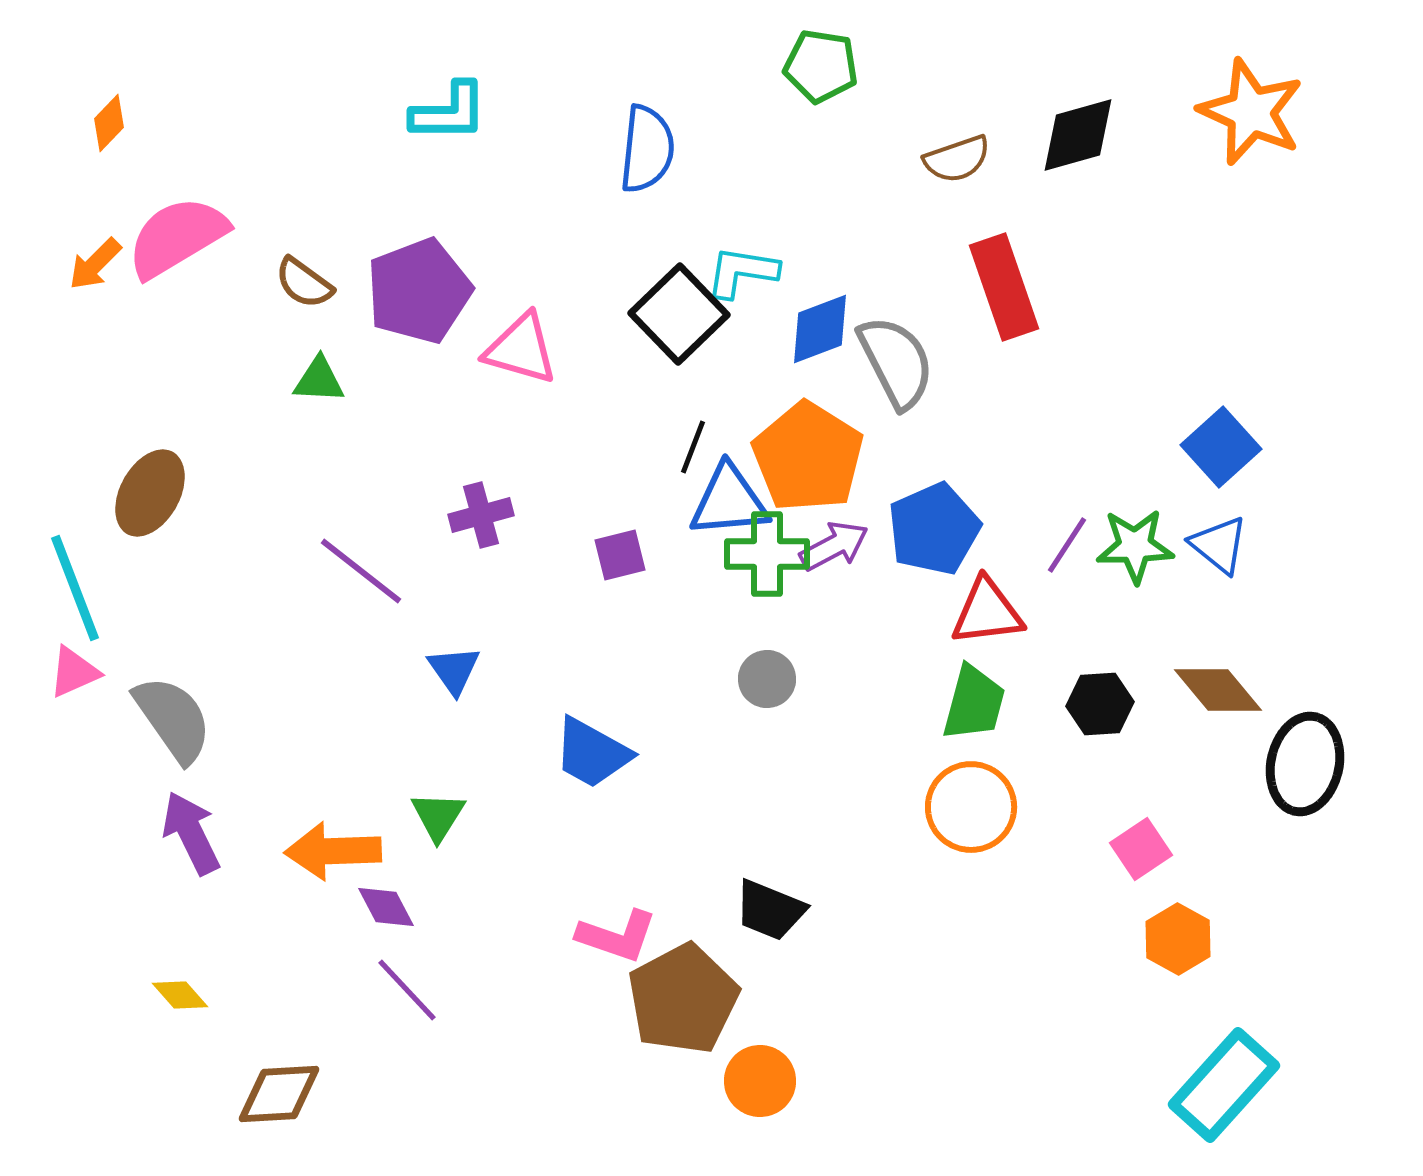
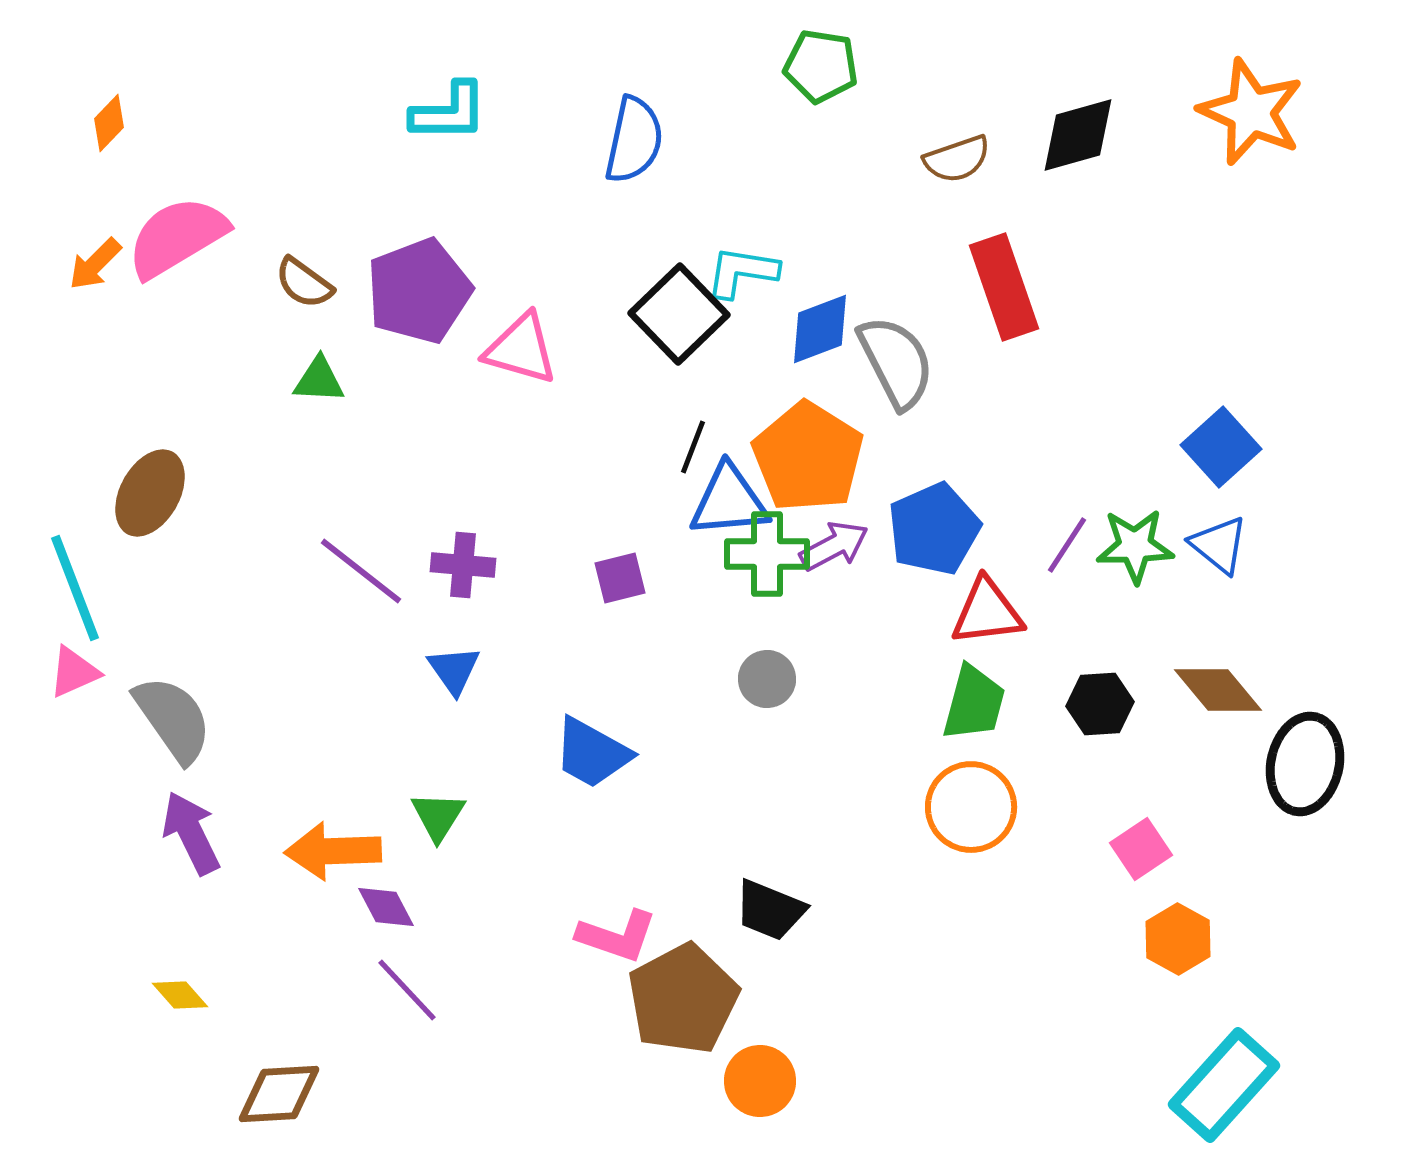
blue semicircle at (647, 149): moved 13 px left, 9 px up; rotated 6 degrees clockwise
purple cross at (481, 515): moved 18 px left, 50 px down; rotated 20 degrees clockwise
purple square at (620, 555): moved 23 px down
